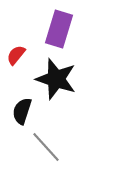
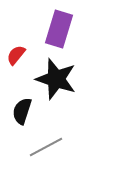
gray line: rotated 76 degrees counterclockwise
